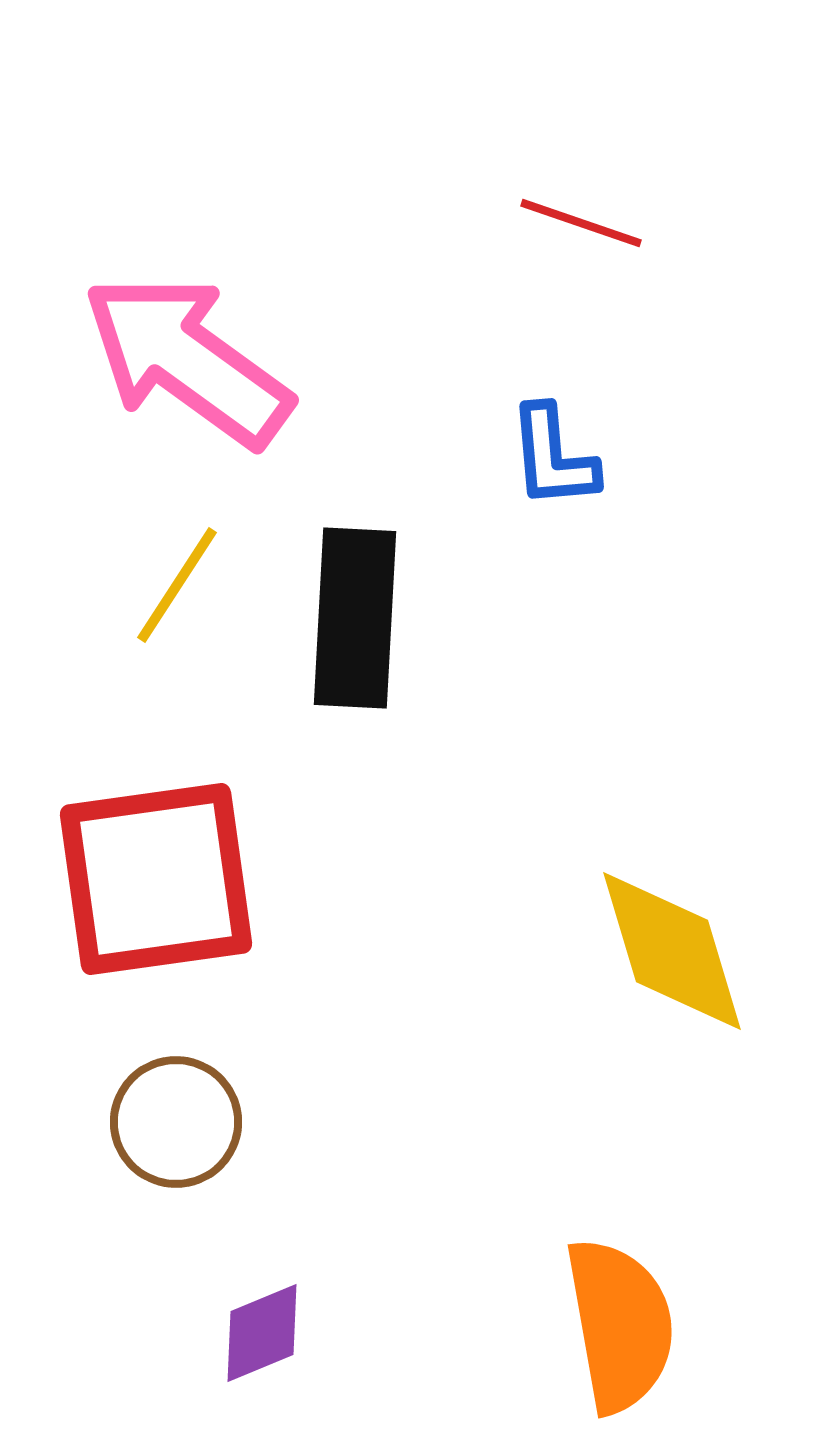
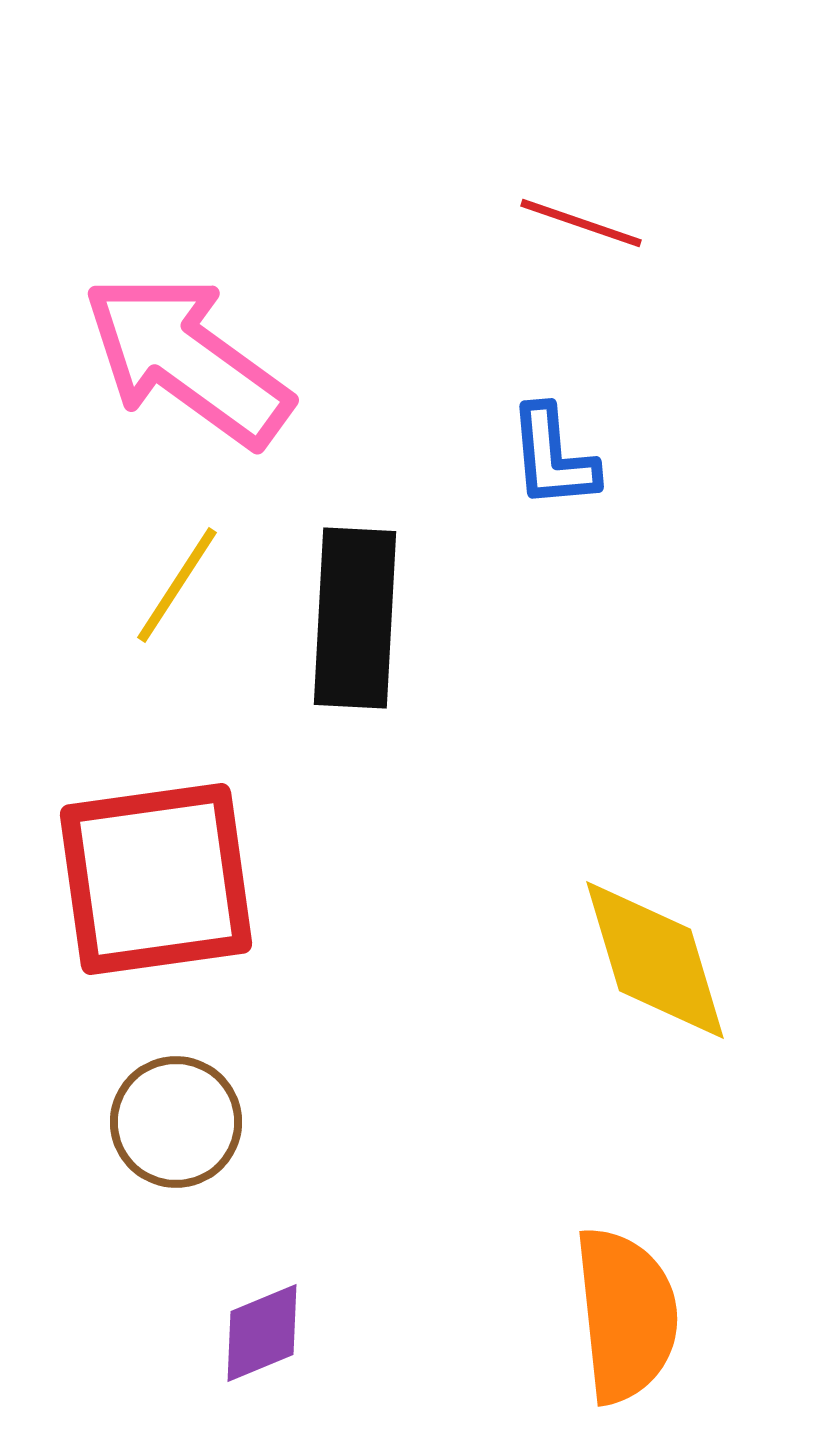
yellow diamond: moved 17 px left, 9 px down
orange semicircle: moved 6 px right, 10 px up; rotated 4 degrees clockwise
